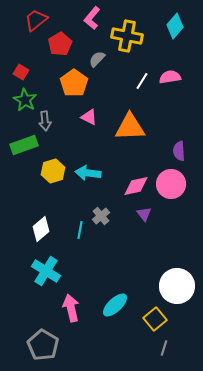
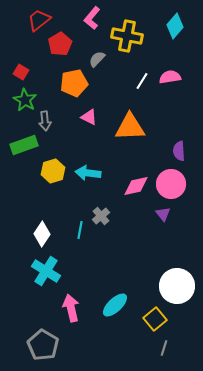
red trapezoid: moved 3 px right
orange pentagon: rotated 24 degrees clockwise
purple triangle: moved 19 px right
white diamond: moved 1 px right, 5 px down; rotated 15 degrees counterclockwise
